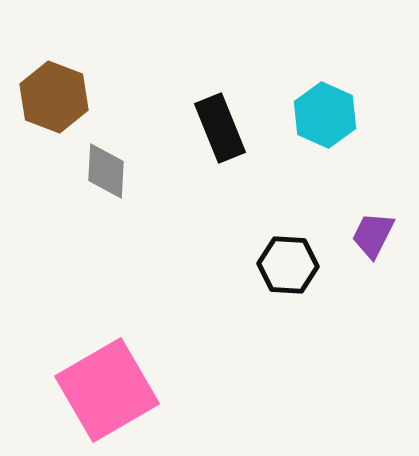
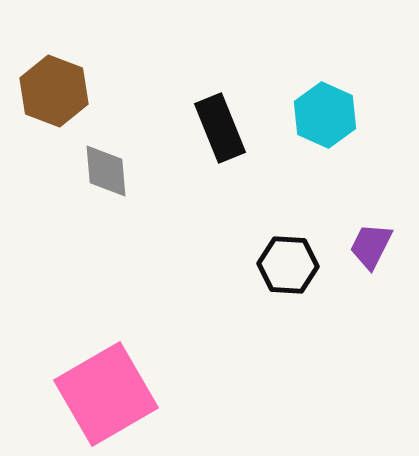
brown hexagon: moved 6 px up
gray diamond: rotated 8 degrees counterclockwise
purple trapezoid: moved 2 px left, 11 px down
pink square: moved 1 px left, 4 px down
